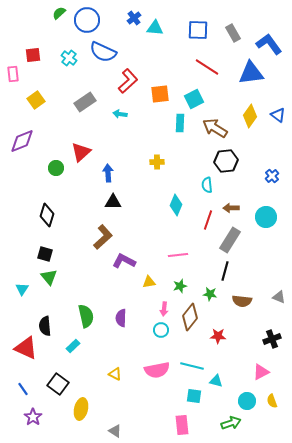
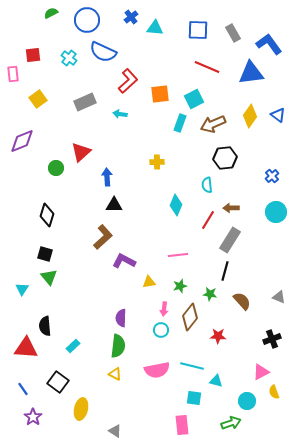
green semicircle at (59, 13): moved 8 px left; rotated 16 degrees clockwise
blue cross at (134, 18): moved 3 px left, 1 px up
red line at (207, 67): rotated 10 degrees counterclockwise
yellow square at (36, 100): moved 2 px right, 1 px up
gray rectangle at (85, 102): rotated 10 degrees clockwise
cyan rectangle at (180, 123): rotated 18 degrees clockwise
brown arrow at (215, 128): moved 2 px left, 4 px up; rotated 55 degrees counterclockwise
black hexagon at (226, 161): moved 1 px left, 3 px up
blue arrow at (108, 173): moved 1 px left, 4 px down
black triangle at (113, 202): moved 1 px right, 3 px down
cyan circle at (266, 217): moved 10 px right, 5 px up
red line at (208, 220): rotated 12 degrees clockwise
brown semicircle at (242, 301): rotated 138 degrees counterclockwise
green semicircle at (86, 316): moved 32 px right, 30 px down; rotated 20 degrees clockwise
red triangle at (26, 348): rotated 20 degrees counterclockwise
black square at (58, 384): moved 2 px up
cyan square at (194, 396): moved 2 px down
yellow semicircle at (272, 401): moved 2 px right, 9 px up
